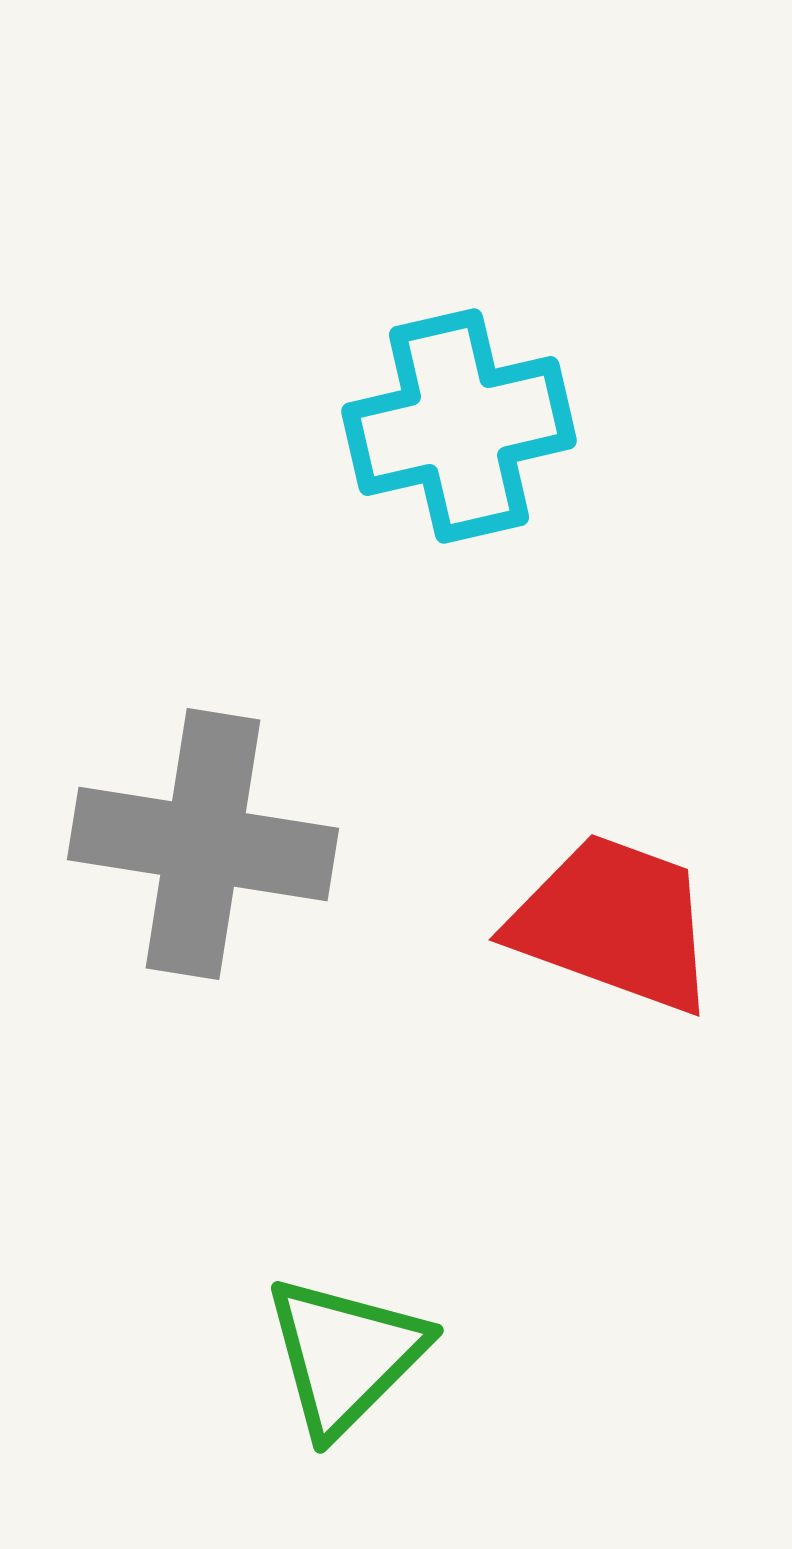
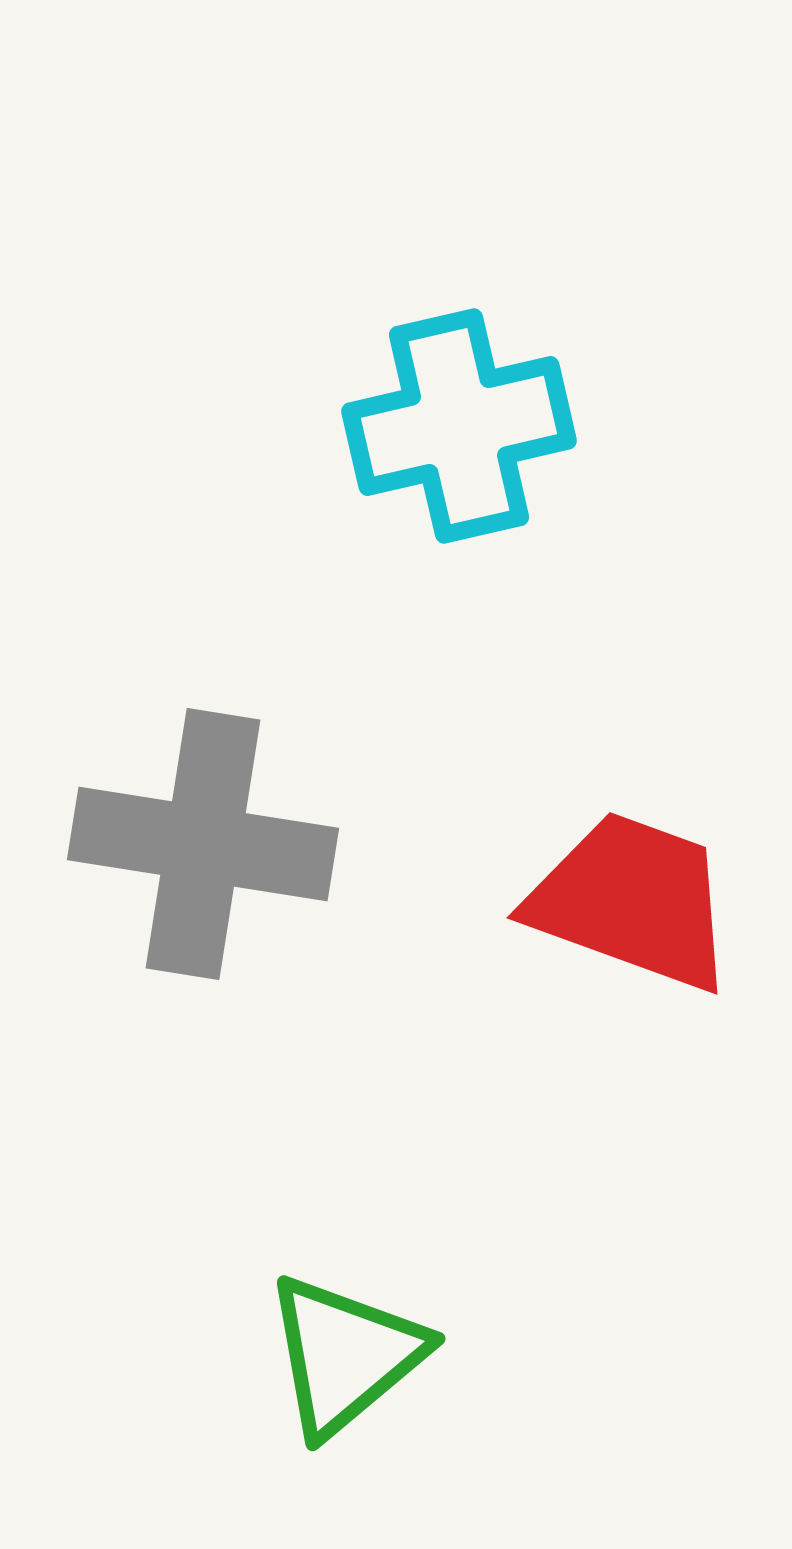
red trapezoid: moved 18 px right, 22 px up
green triangle: rotated 5 degrees clockwise
